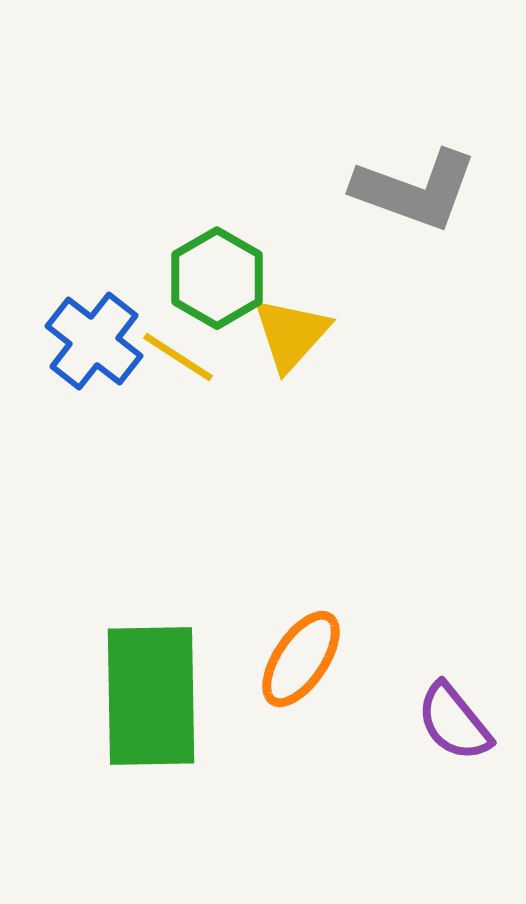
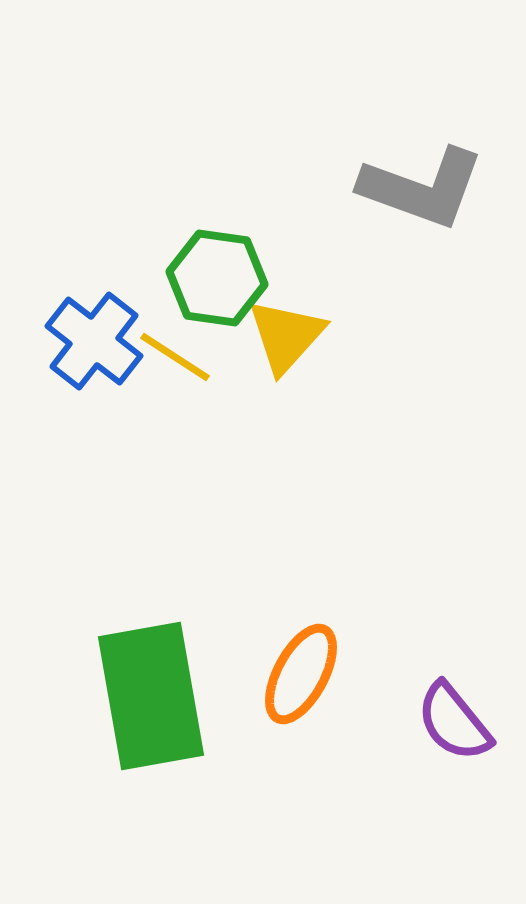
gray L-shape: moved 7 px right, 2 px up
green hexagon: rotated 22 degrees counterclockwise
yellow triangle: moved 5 px left, 2 px down
yellow line: moved 3 px left
orange ellipse: moved 15 px down; rotated 6 degrees counterclockwise
green rectangle: rotated 9 degrees counterclockwise
